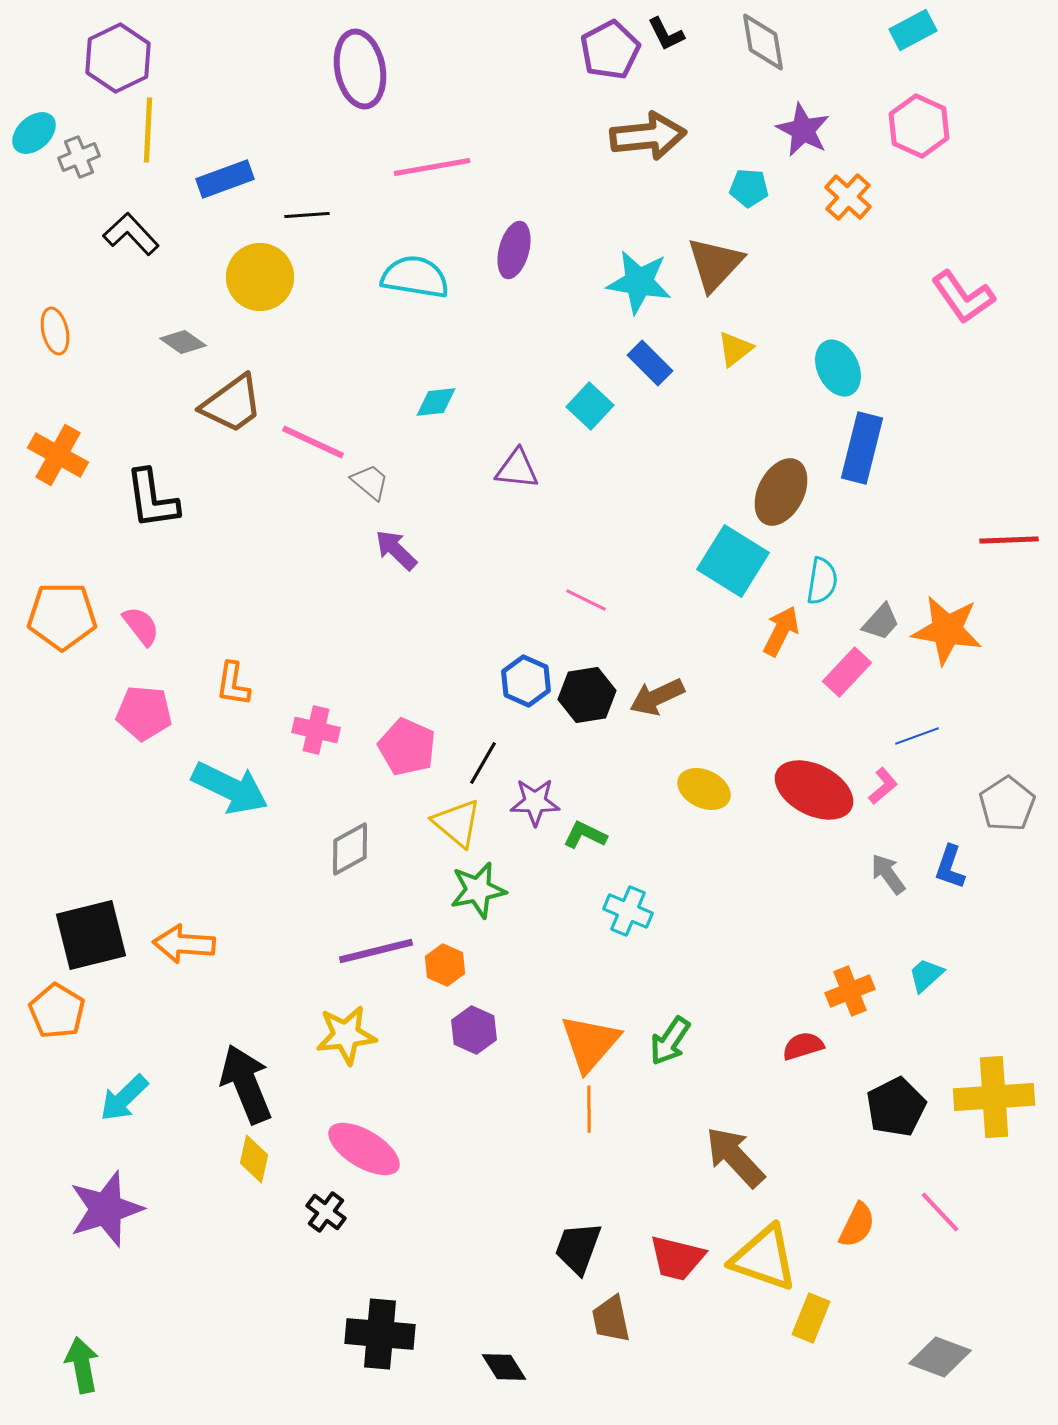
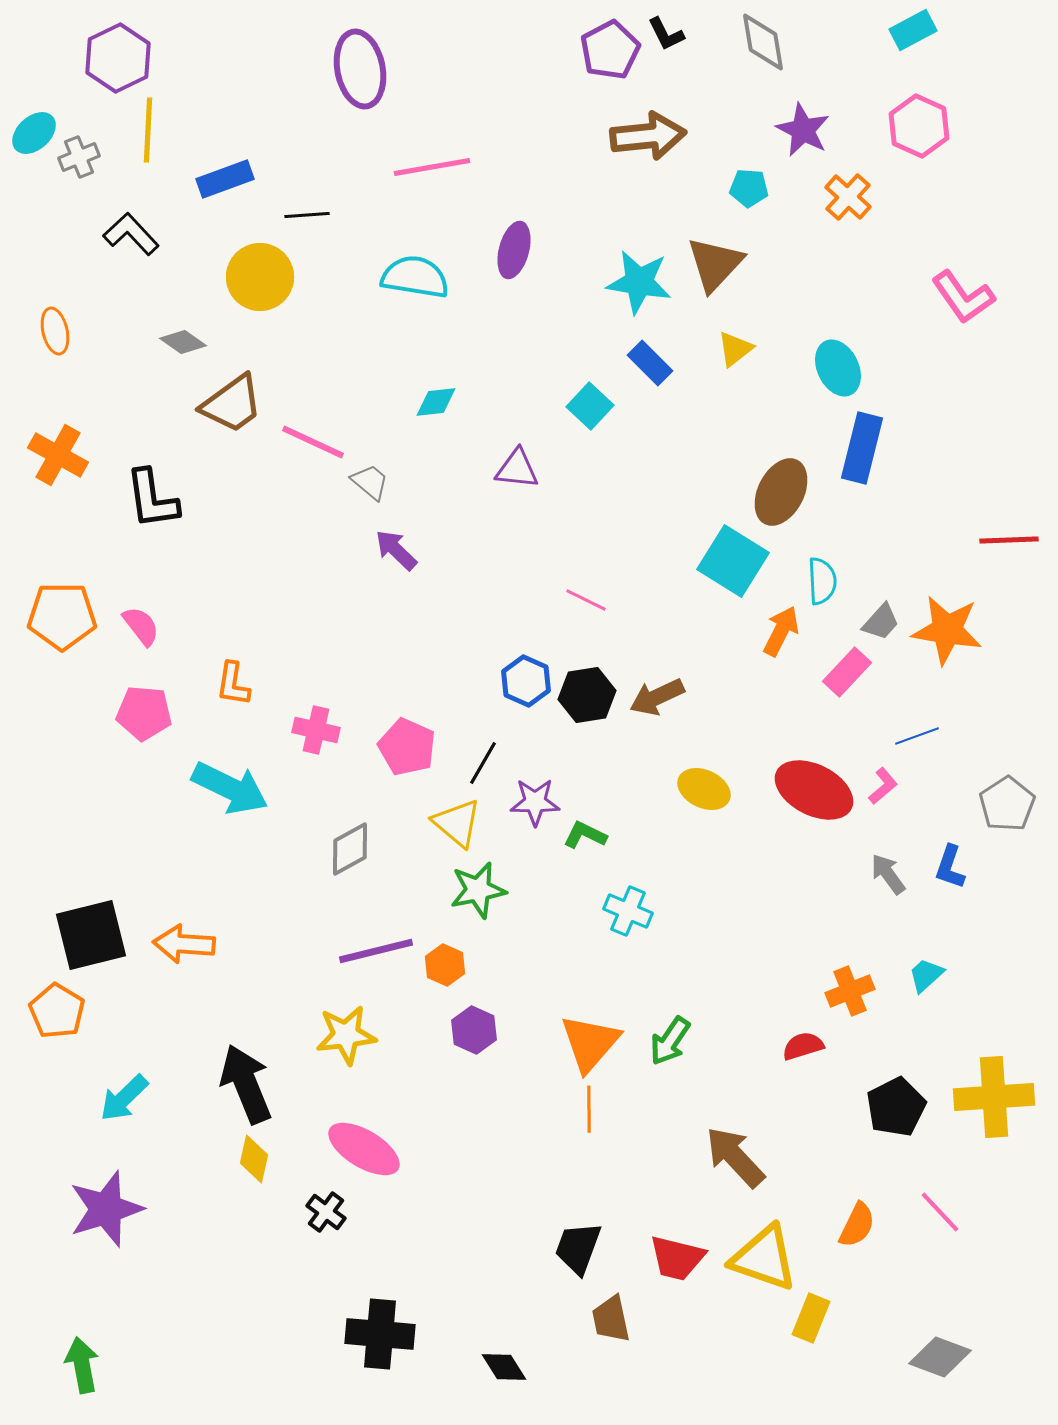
cyan semicircle at (822, 581): rotated 12 degrees counterclockwise
